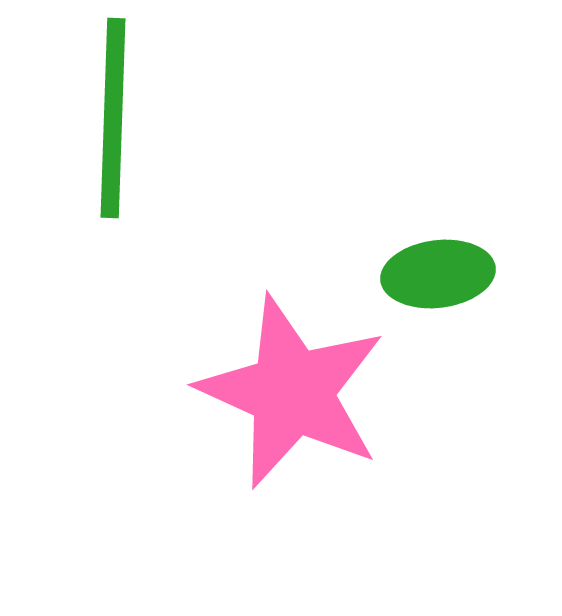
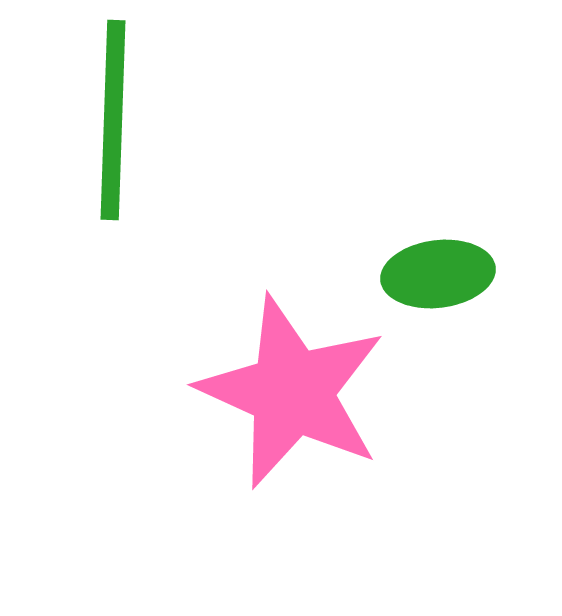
green line: moved 2 px down
